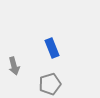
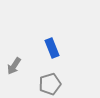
gray arrow: rotated 48 degrees clockwise
